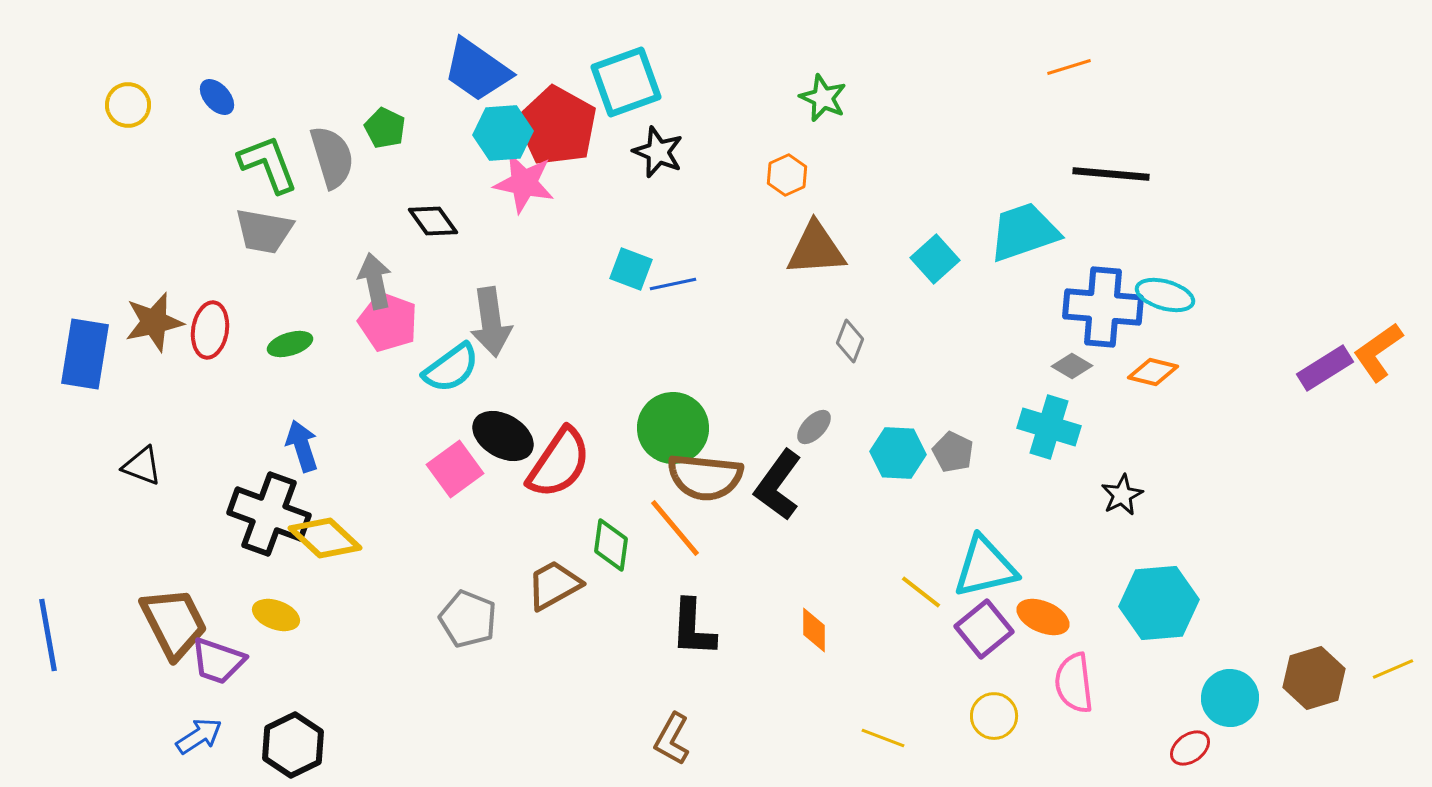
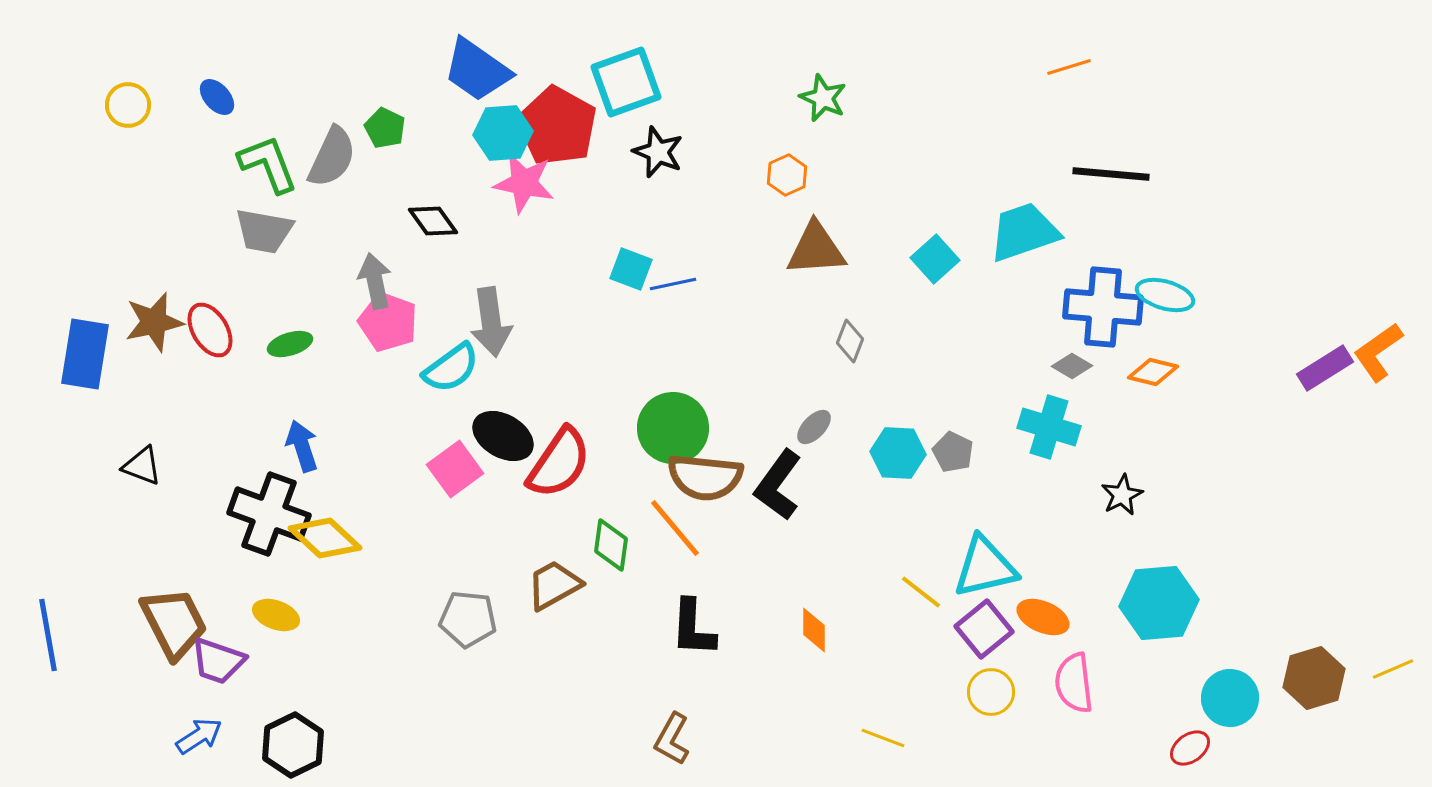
gray semicircle at (332, 157): rotated 42 degrees clockwise
red ellipse at (210, 330): rotated 40 degrees counterclockwise
gray pentagon at (468, 619): rotated 16 degrees counterclockwise
yellow circle at (994, 716): moved 3 px left, 24 px up
